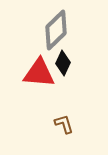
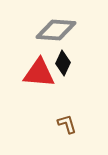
gray diamond: rotated 48 degrees clockwise
brown L-shape: moved 3 px right
